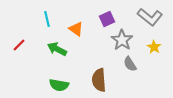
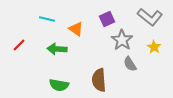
cyan line: rotated 63 degrees counterclockwise
green arrow: rotated 24 degrees counterclockwise
